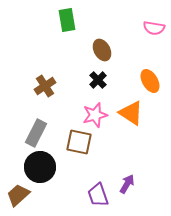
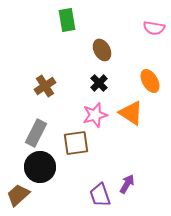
black cross: moved 1 px right, 3 px down
brown square: moved 3 px left, 1 px down; rotated 20 degrees counterclockwise
purple trapezoid: moved 2 px right
